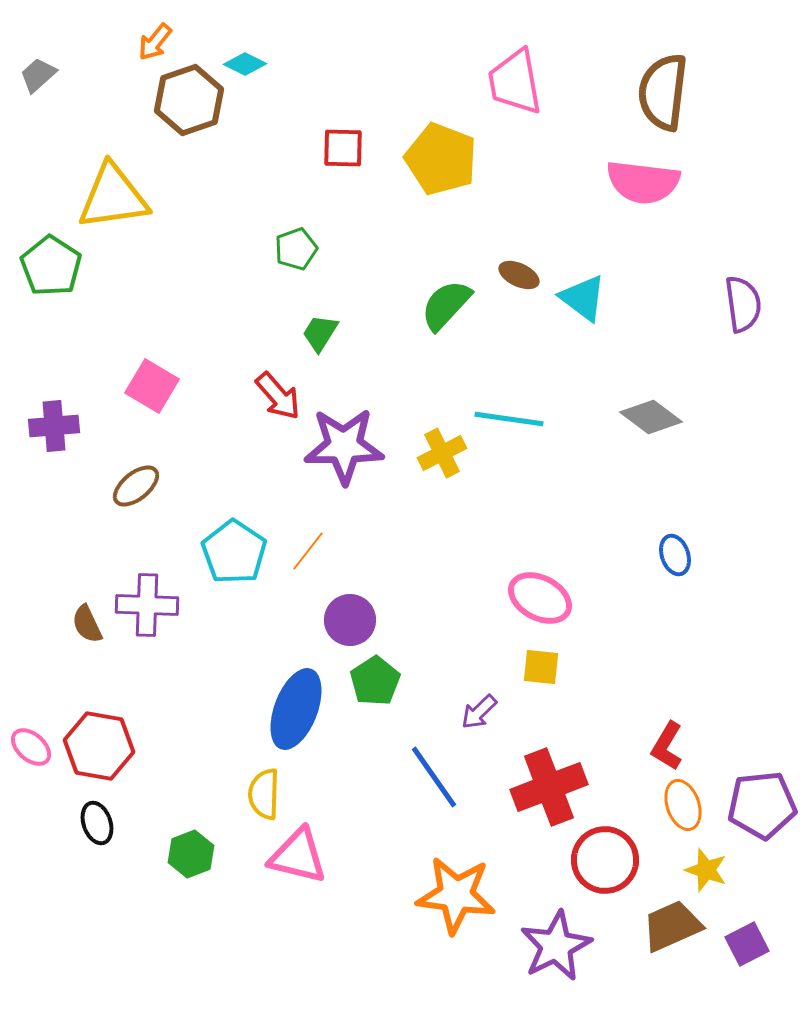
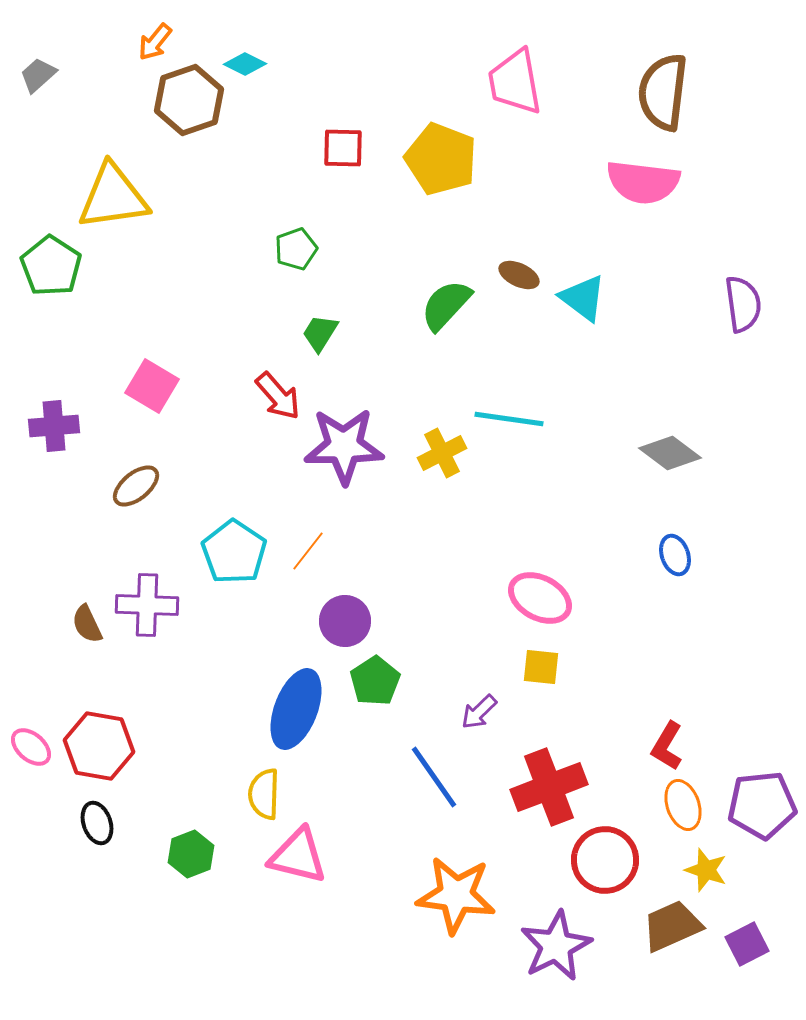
gray diamond at (651, 417): moved 19 px right, 36 px down
purple circle at (350, 620): moved 5 px left, 1 px down
